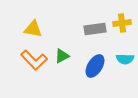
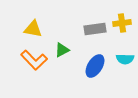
green triangle: moved 6 px up
